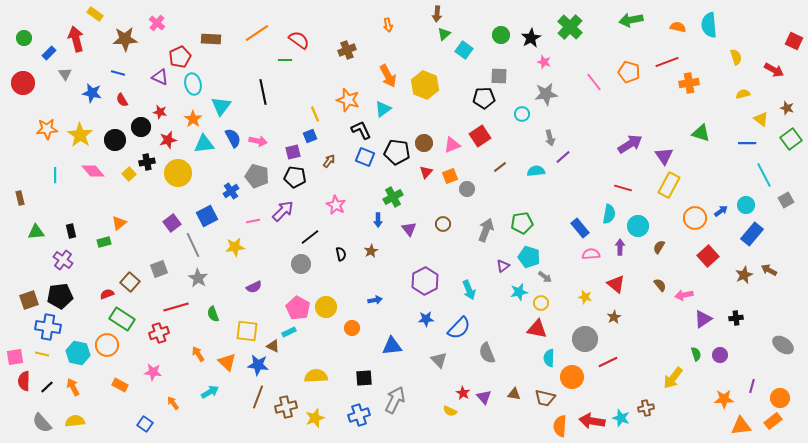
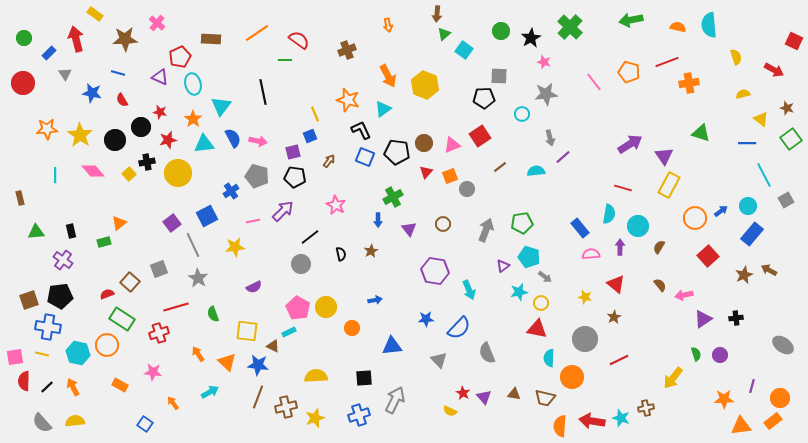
green circle at (501, 35): moved 4 px up
cyan circle at (746, 205): moved 2 px right, 1 px down
purple hexagon at (425, 281): moved 10 px right, 10 px up; rotated 24 degrees counterclockwise
red line at (608, 362): moved 11 px right, 2 px up
